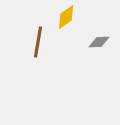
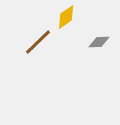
brown line: rotated 36 degrees clockwise
